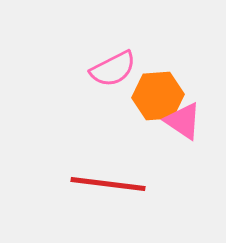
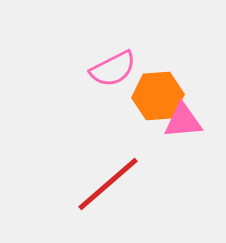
pink triangle: rotated 39 degrees counterclockwise
red line: rotated 48 degrees counterclockwise
